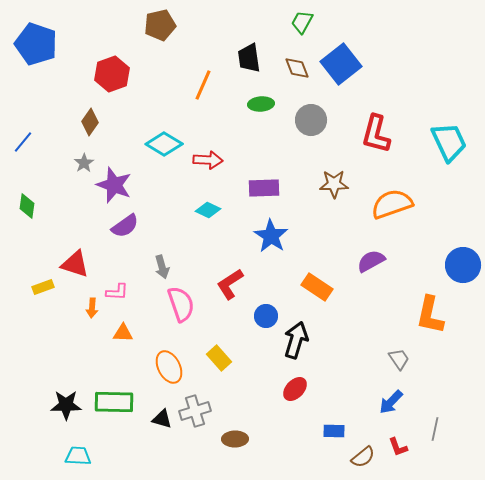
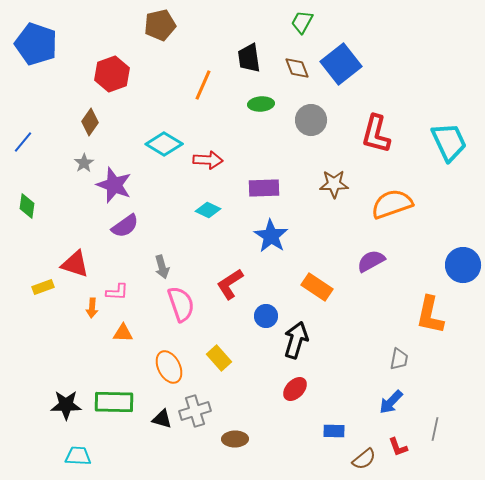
gray trapezoid at (399, 359): rotated 45 degrees clockwise
brown semicircle at (363, 457): moved 1 px right, 2 px down
